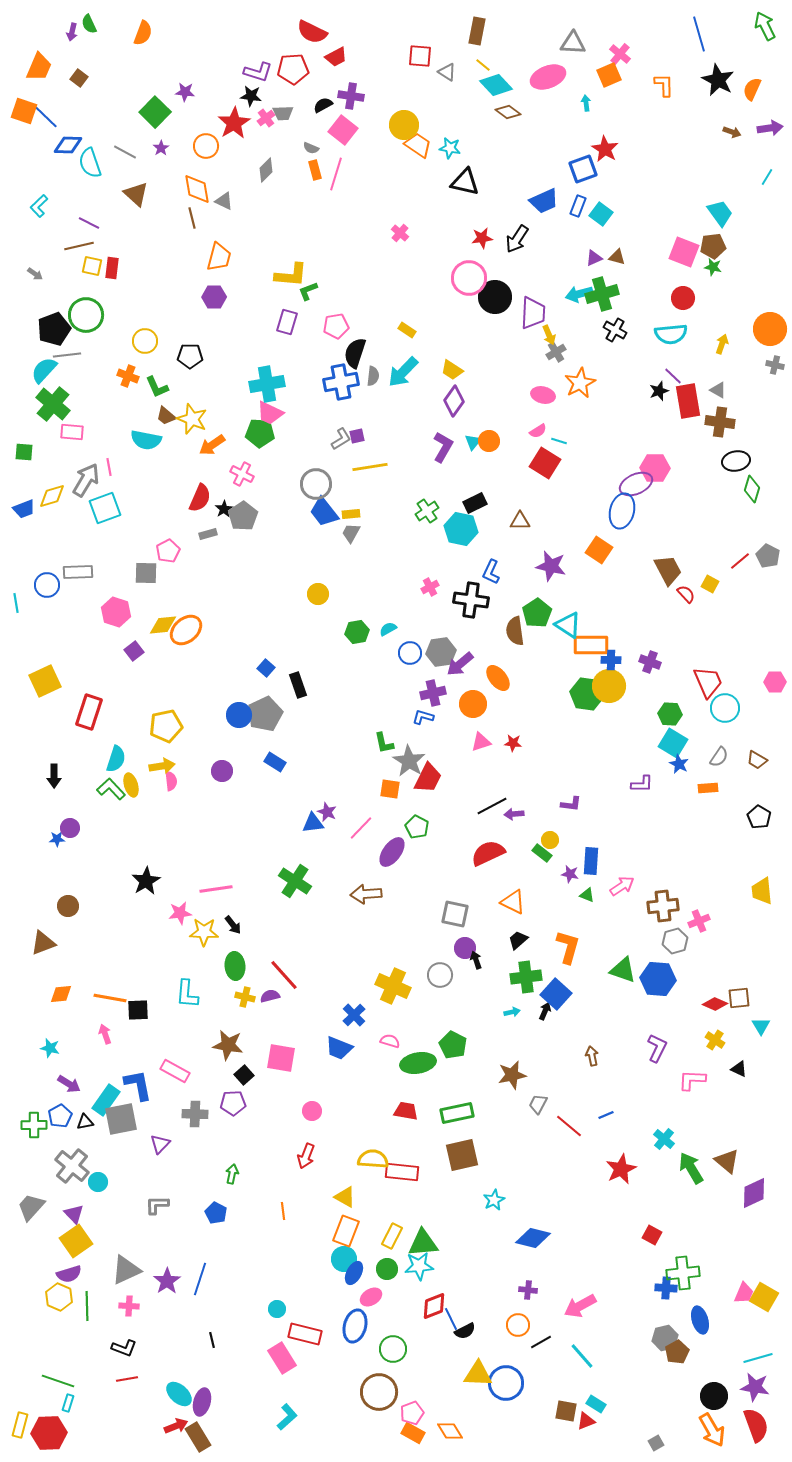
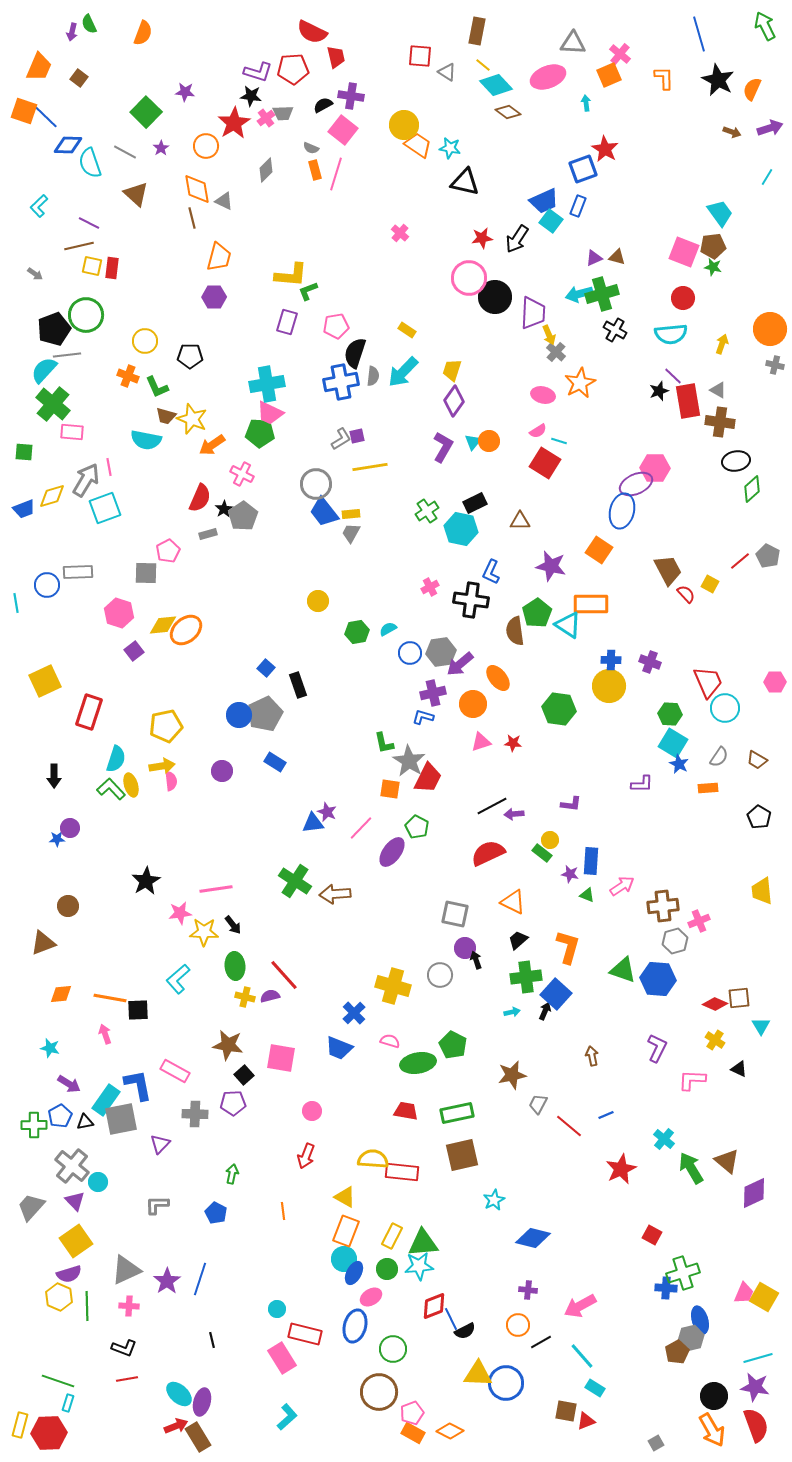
red trapezoid at (336, 57): rotated 75 degrees counterclockwise
orange L-shape at (664, 85): moved 7 px up
green square at (155, 112): moved 9 px left
purple arrow at (770, 128): rotated 10 degrees counterclockwise
cyan square at (601, 214): moved 50 px left, 7 px down
gray cross at (556, 352): rotated 18 degrees counterclockwise
yellow trapezoid at (452, 370): rotated 75 degrees clockwise
brown trapezoid at (166, 416): rotated 25 degrees counterclockwise
green diamond at (752, 489): rotated 32 degrees clockwise
yellow circle at (318, 594): moved 7 px down
pink hexagon at (116, 612): moved 3 px right, 1 px down
orange rectangle at (591, 645): moved 41 px up
green hexagon at (587, 694): moved 28 px left, 15 px down
brown arrow at (366, 894): moved 31 px left
yellow cross at (393, 986): rotated 8 degrees counterclockwise
cyan L-shape at (187, 994): moved 9 px left, 15 px up; rotated 44 degrees clockwise
blue cross at (354, 1015): moved 2 px up
purple triangle at (74, 1214): moved 1 px right, 13 px up
green cross at (683, 1273): rotated 12 degrees counterclockwise
gray hexagon at (665, 1338): moved 26 px right
cyan rectangle at (596, 1404): moved 1 px left, 16 px up
orange diamond at (450, 1431): rotated 32 degrees counterclockwise
